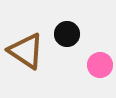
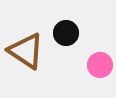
black circle: moved 1 px left, 1 px up
